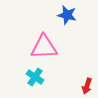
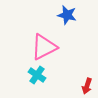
pink triangle: rotated 24 degrees counterclockwise
cyan cross: moved 2 px right, 2 px up
